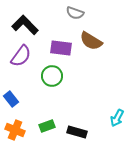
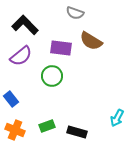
purple semicircle: rotated 15 degrees clockwise
